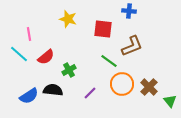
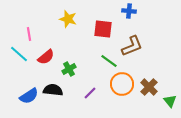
green cross: moved 1 px up
